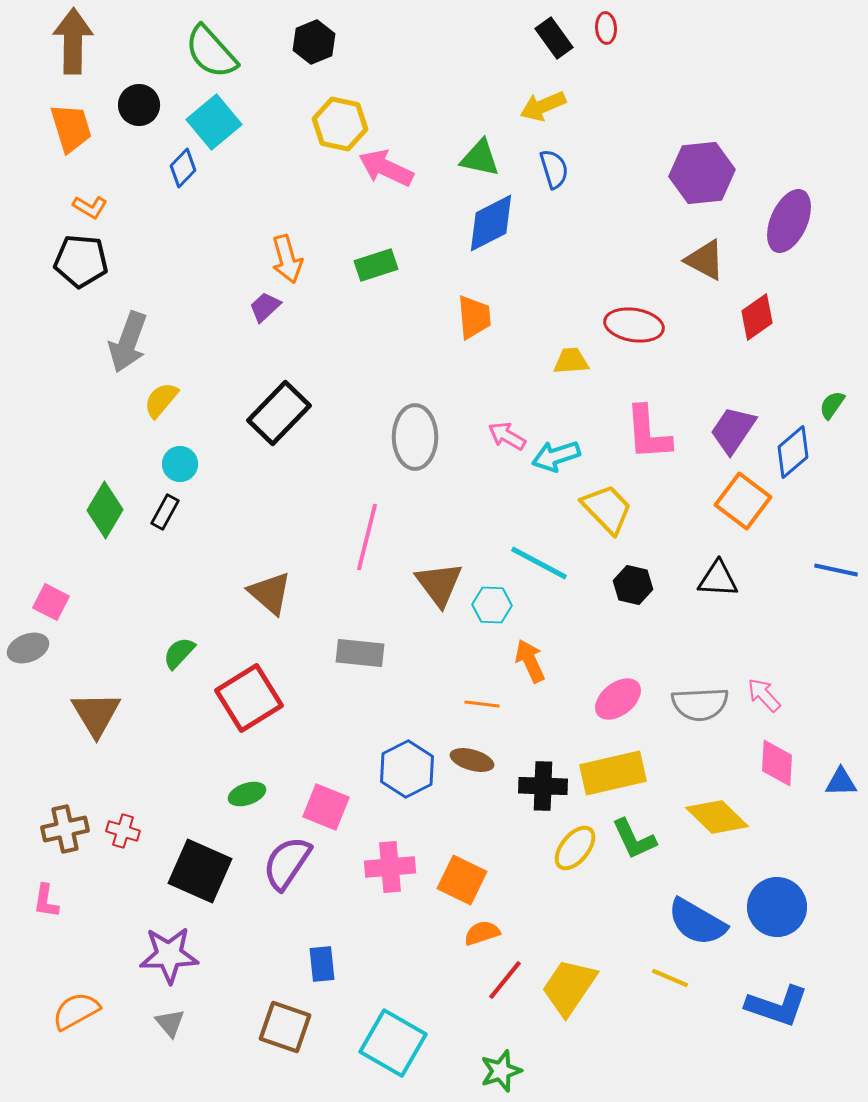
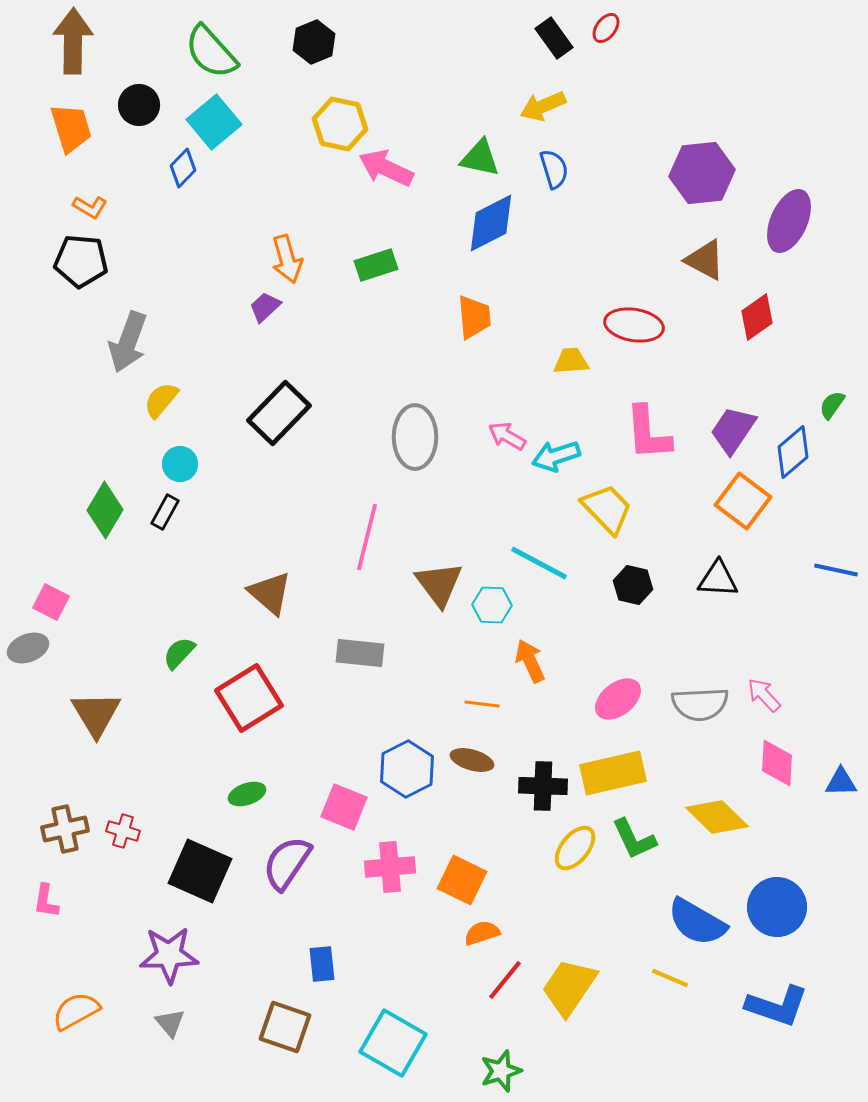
red ellipse at (606, 28): rotated 40 degrees clockwise
pink square at (326, 807): moved 18 px right
